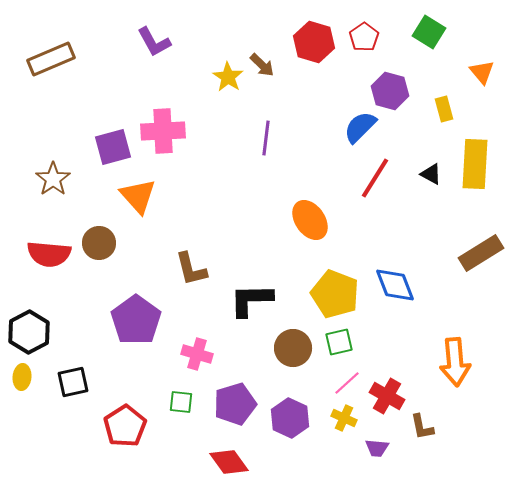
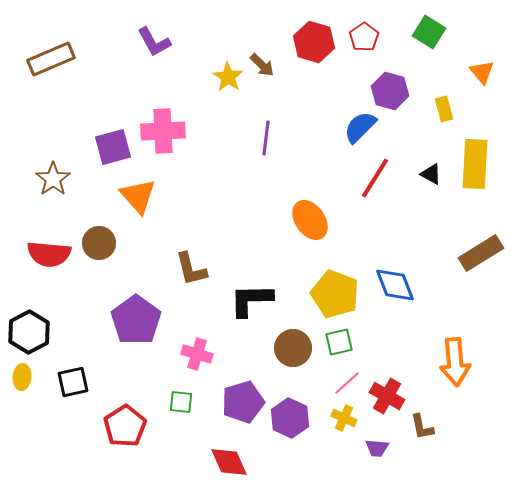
purple pentagon at (235, 404): moved 8 px right, 2 px up
red diamond at (229, 462): rotated 12 degrees clockwise
